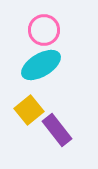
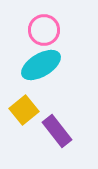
yellow square: moved 5 px left
purple rectangle: moved 1 px down
